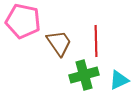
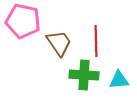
green cross: rotated 20 degrees clockwise
cyan triangle: rotated 20 degrees clockwise
